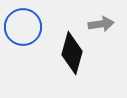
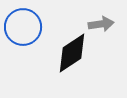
black diamond: rotated 42 degrees clockwise
